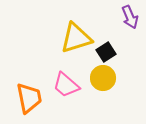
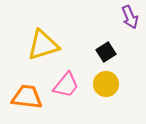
yellow triangle: moved 33 px left, 7 px down
yellow circle: moved 3 px right, 6 px down
pink trapezoid: rotated 92 degrees counterclockwise
orange trapezoid: moved 2 px left, 1 px up; rotated 72 degrees counterclockwise
